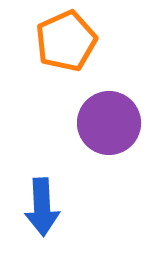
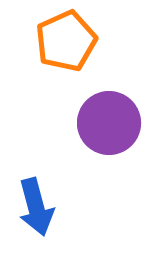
blue arrow: moved 6 px left; rotated 12 degrees counterclockwise
